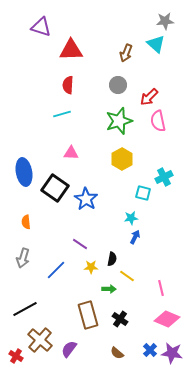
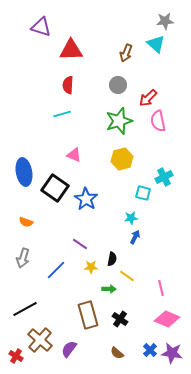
red arrow: moved 1 px left, 1 px down
pink triangle: moved 3 px right, 2 px down; rotated 21 degrees clockwise
yellow hexagon: rotated 15 degrees clockwise
orange semicircle: rotated 64 degrees counterclockwise
